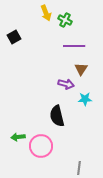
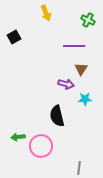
green cross: moved 23 px right
